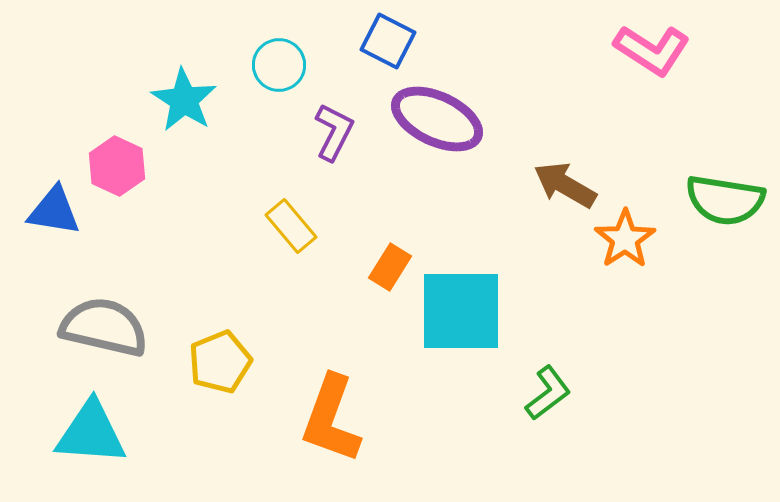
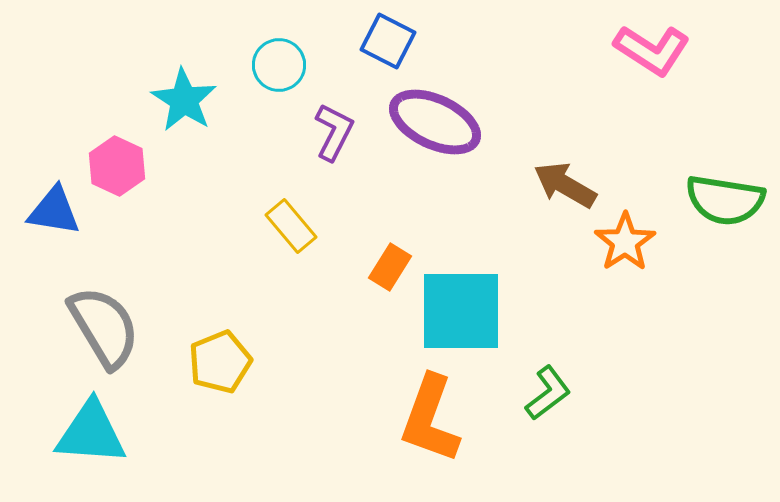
purple ellipse: moved 2 px left, 3 px down
orange star: moved 3 px down
gray semicircle: rotated 46 degrees clockwise
orange L-shape: moved 99 px right
